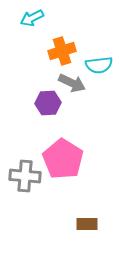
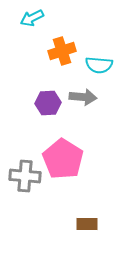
cyan semicircle: rotated 12 degrees clockwise
gray arrow: moved 11 px right, 14 px down; rotated 20 degrees counterclockwise
